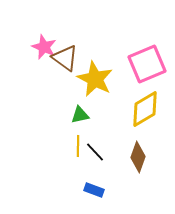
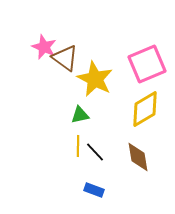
brown diamond: rotated 28 degrees counterclockwise
